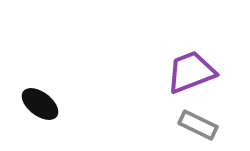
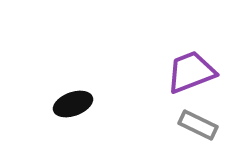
black ellipse: moved 33 px right; rotated 57 degrees counterclockwise
